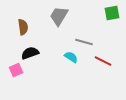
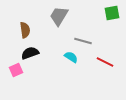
brown semicircle: moved 2 px right, 3 px down
gray line: moved 1 px left, 1 px up
red line: moved 2 px right, 1 px down
